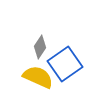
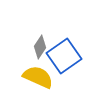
blue square: moved 1 px left, 8 px up
